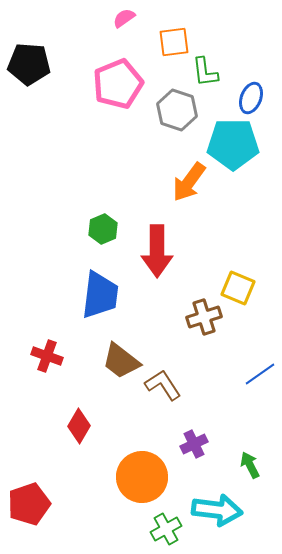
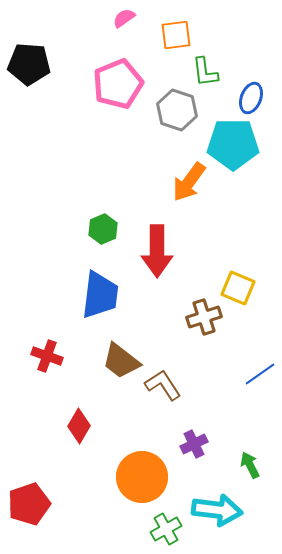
orange square: moved 2 px right, 7 px up
